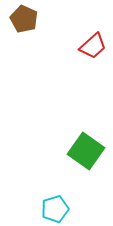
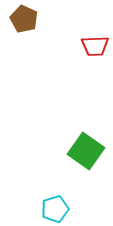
red trapezoid: moved 2 px right; rotated 40 degrees clockwise
